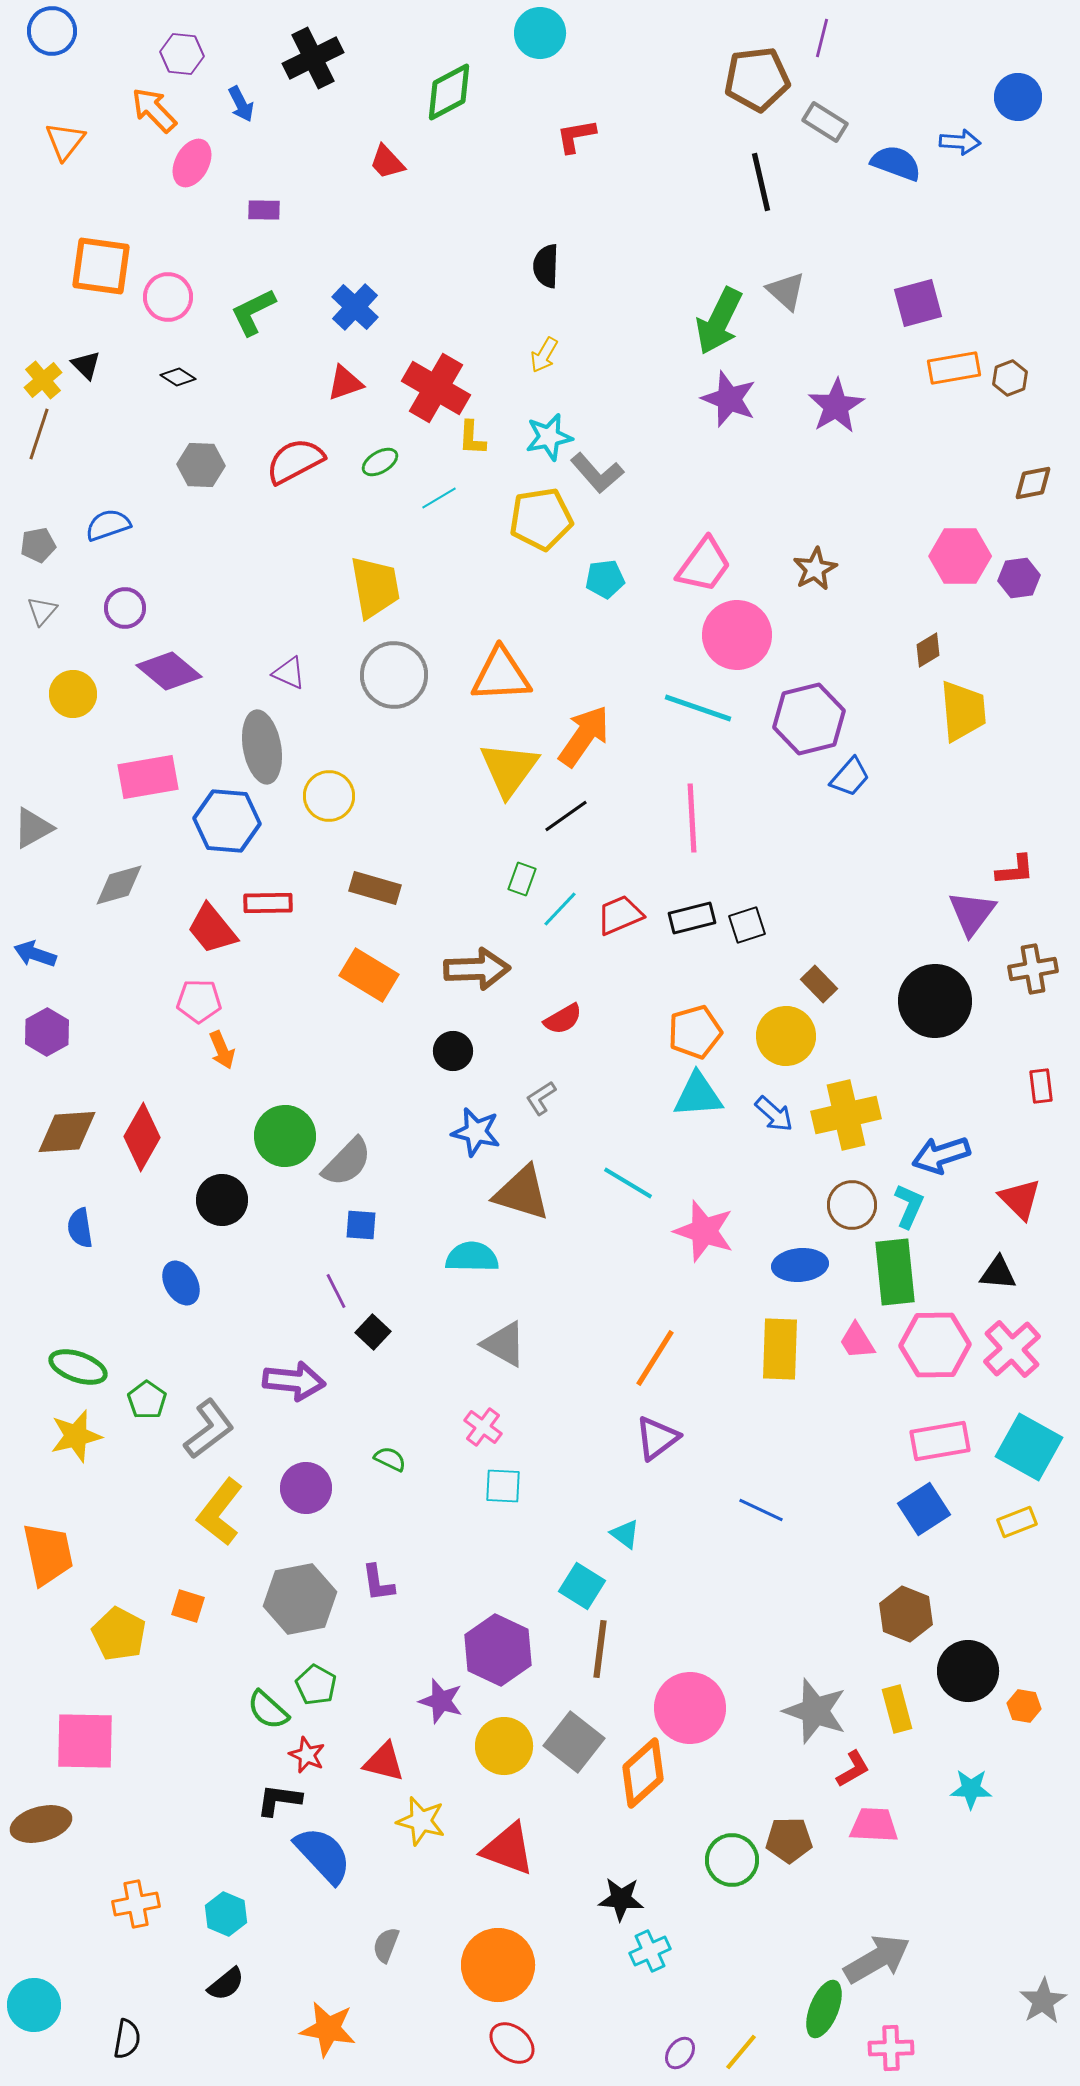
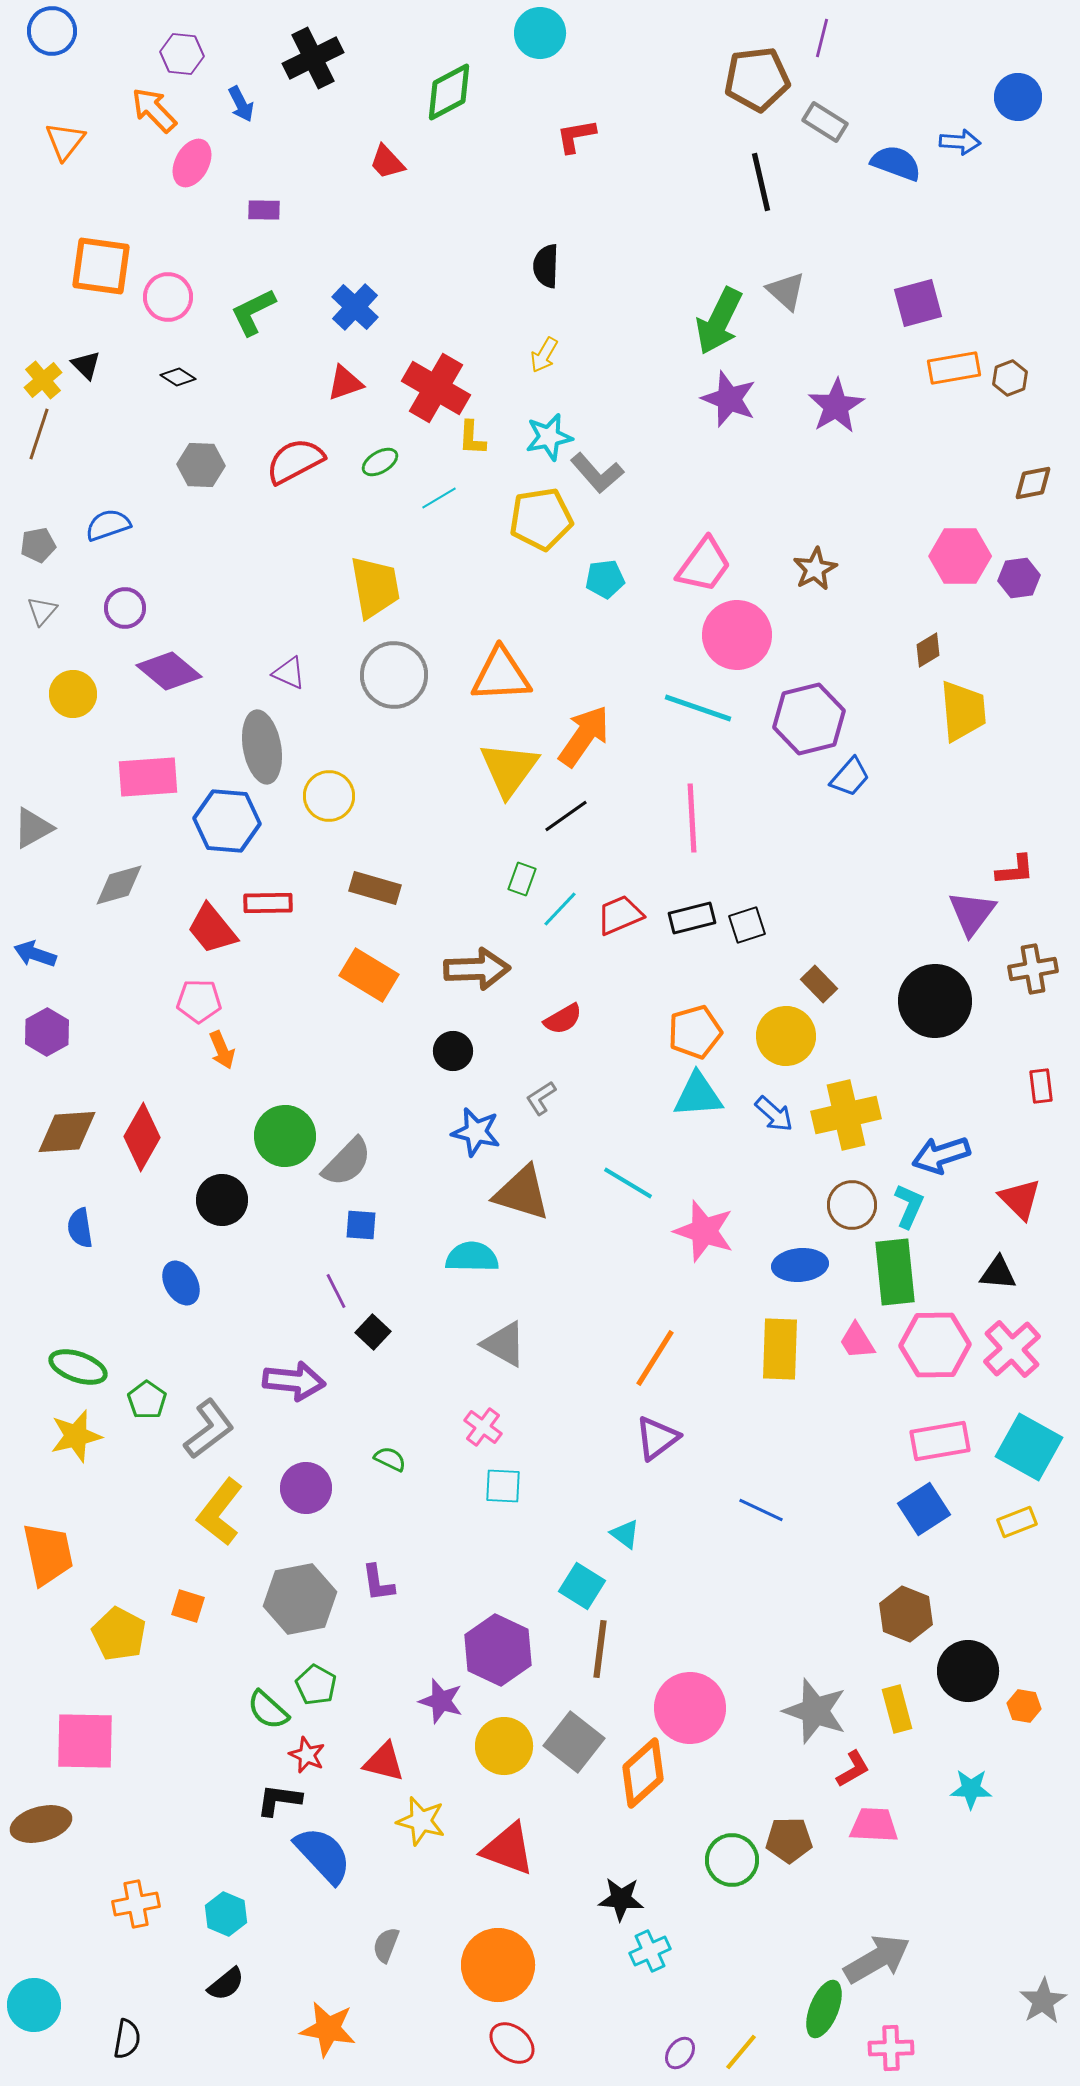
pink rectangle at (148, 777): rotated 6 degrees clockwise
